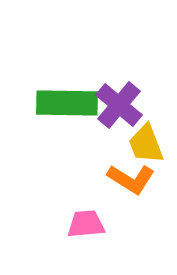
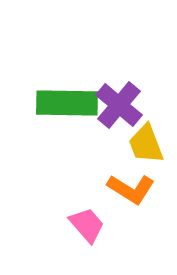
orange L-shape: moved 10 px down
pink trapezoid: moved 1 px right, 1 px down; rotated 54 degrees clockwise
